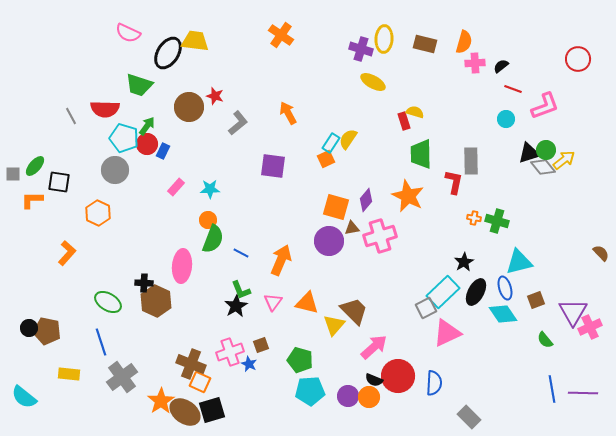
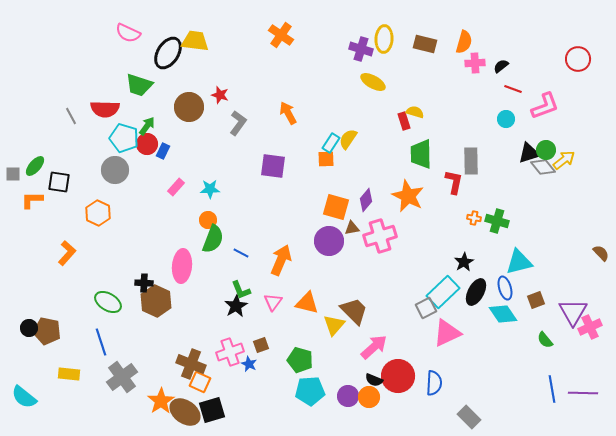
red star at (215, 96): moved 5 px right, 1 px up
gray L-shape at (238, 123): rotated 15 degrees counterclockwise
orange square at (326, 159): rotated 24 degrees clockwise
